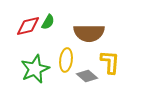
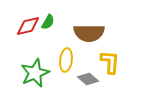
green star: moved 4 px down
gray diamond: moved 1 px right, 3 px down
